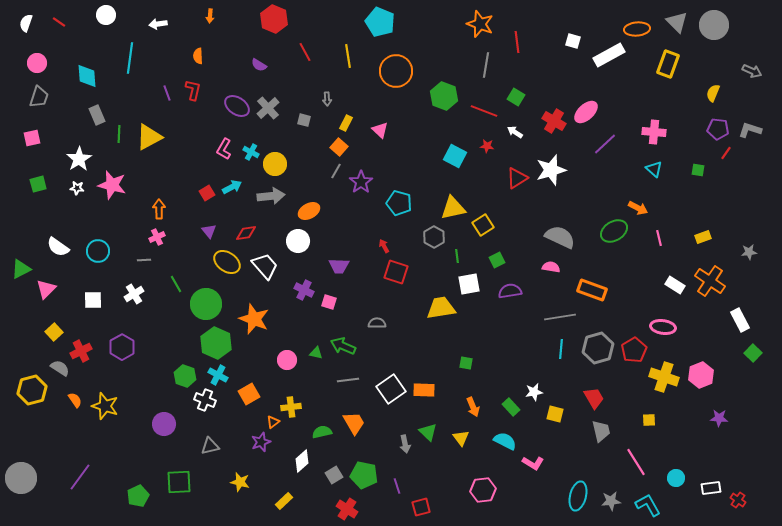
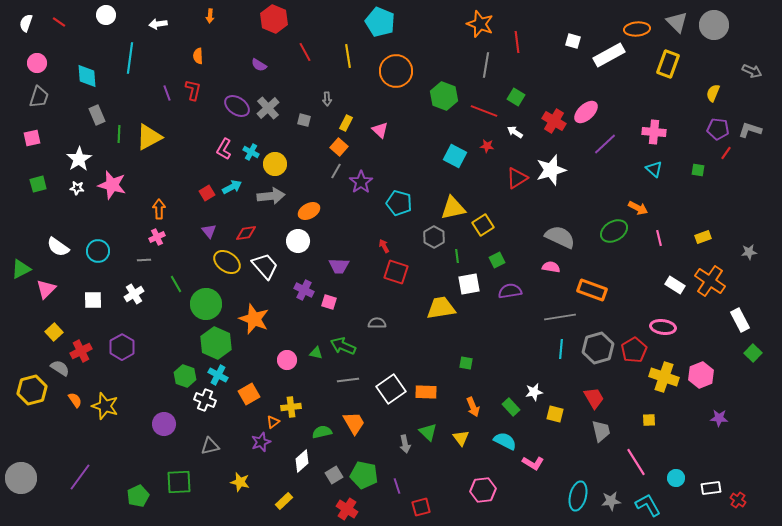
orange rectangle at (424, 390): moved 2 px right, 2 px down
